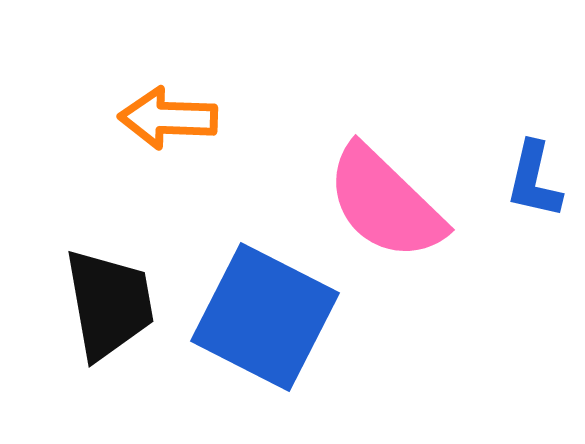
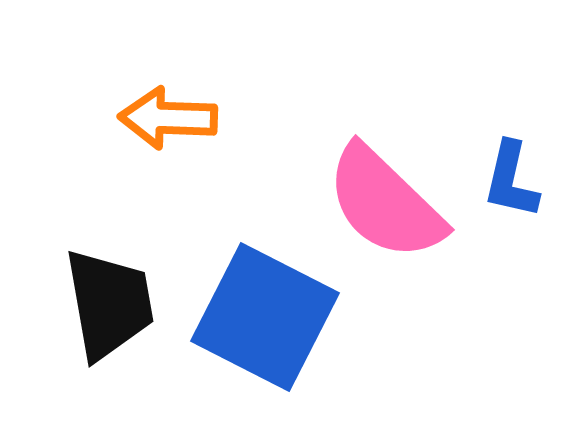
blue L-shape: moved 23 px left
